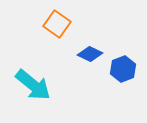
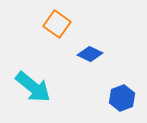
blue hexagon: moved 1 px left, 29 px down
cyan arrow: moved 2 px down
